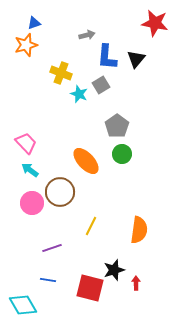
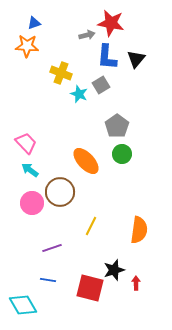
red star: moved 44 px left
orange star: moved 1 px right, 1 px down; rotated 20 degrees clockwise
